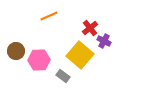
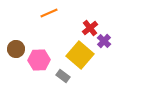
orange line: moved 3 px up
purple cross: rotated 16 degrees clockwise
brown circle: moved 2 px up
